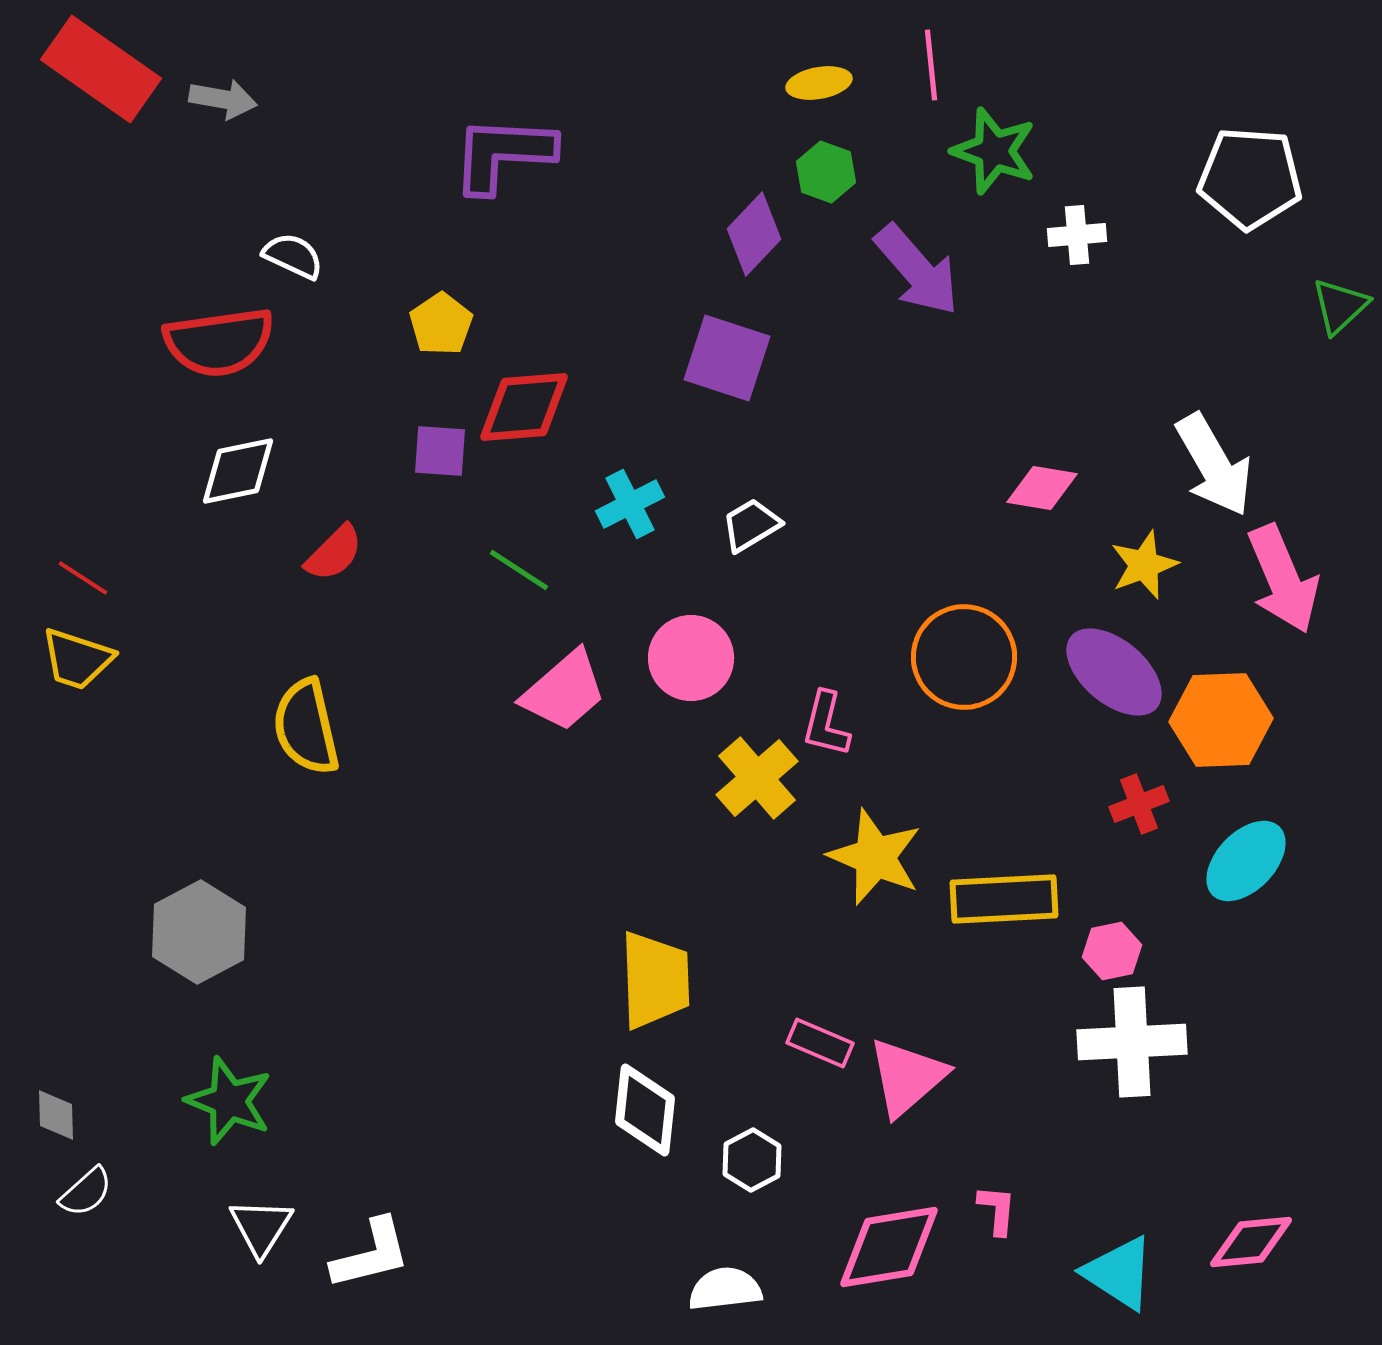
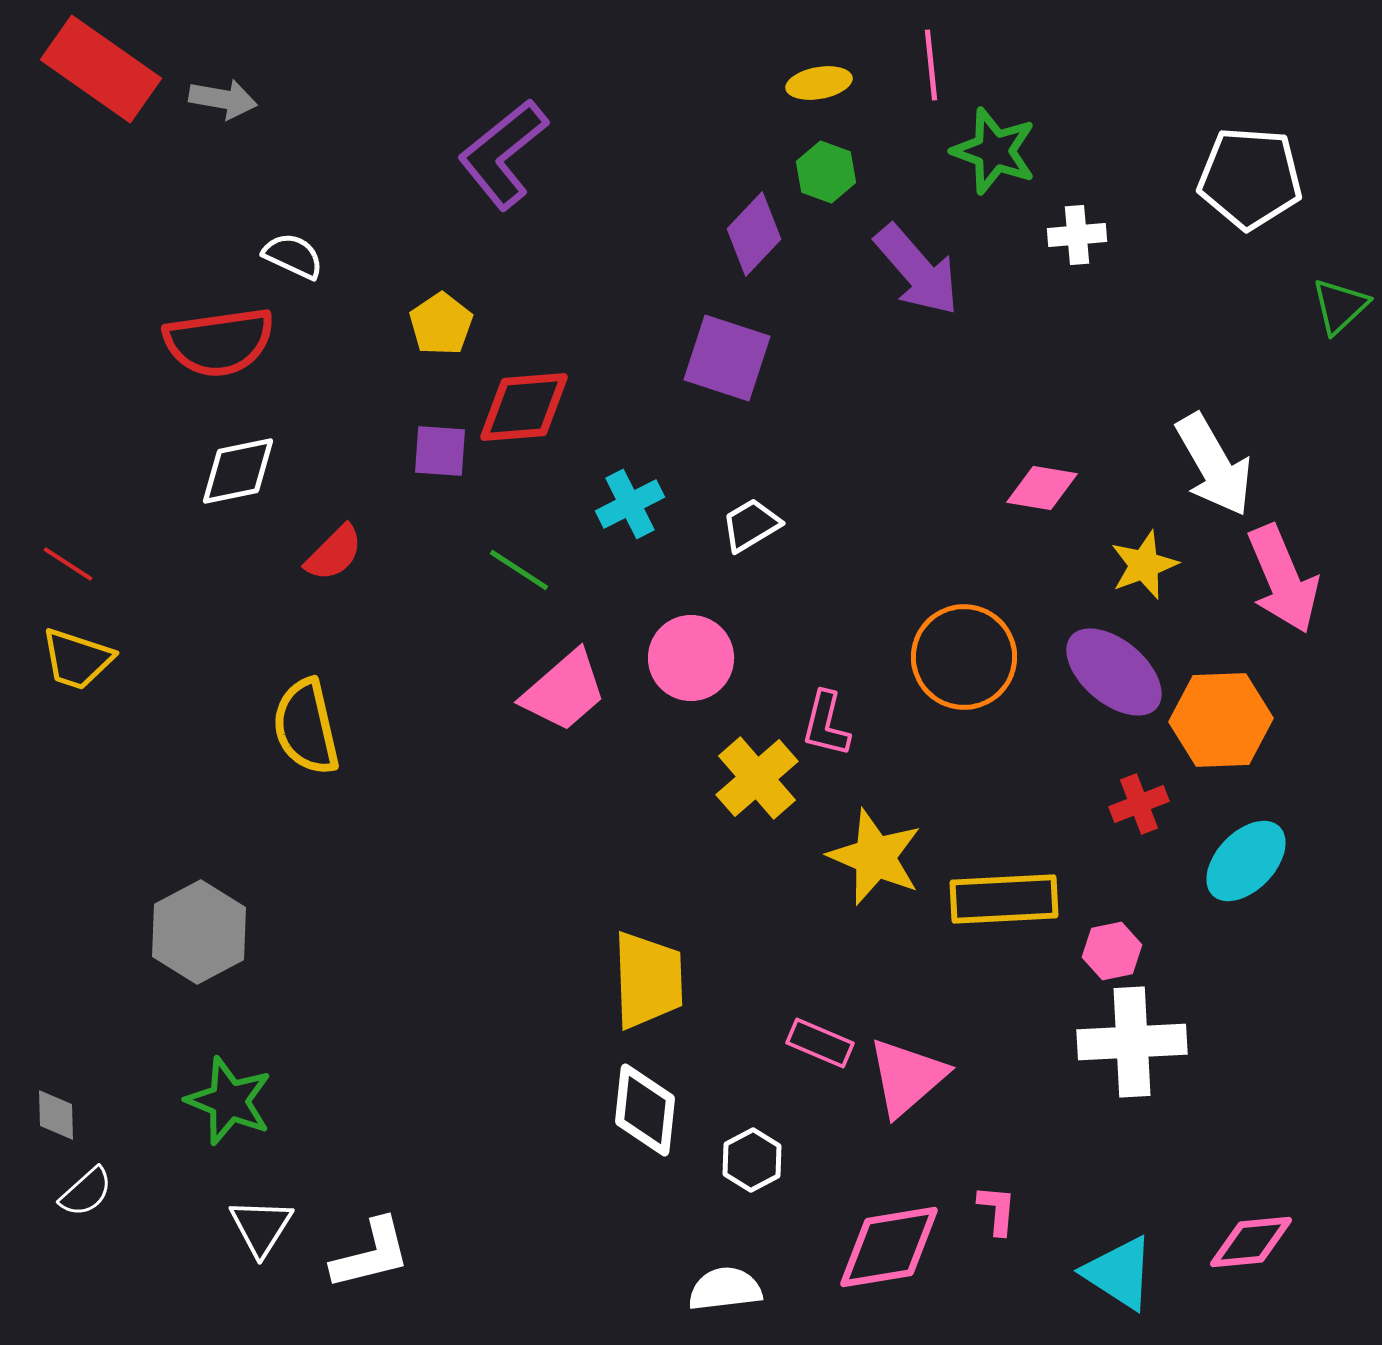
purple L-shape at (503, 154): rotated 42 degrees counterclockwise
red line at (83, 578): moved 15 px left, 14 px up
yellow trapezoid at (655, 980): moved 7 px left
